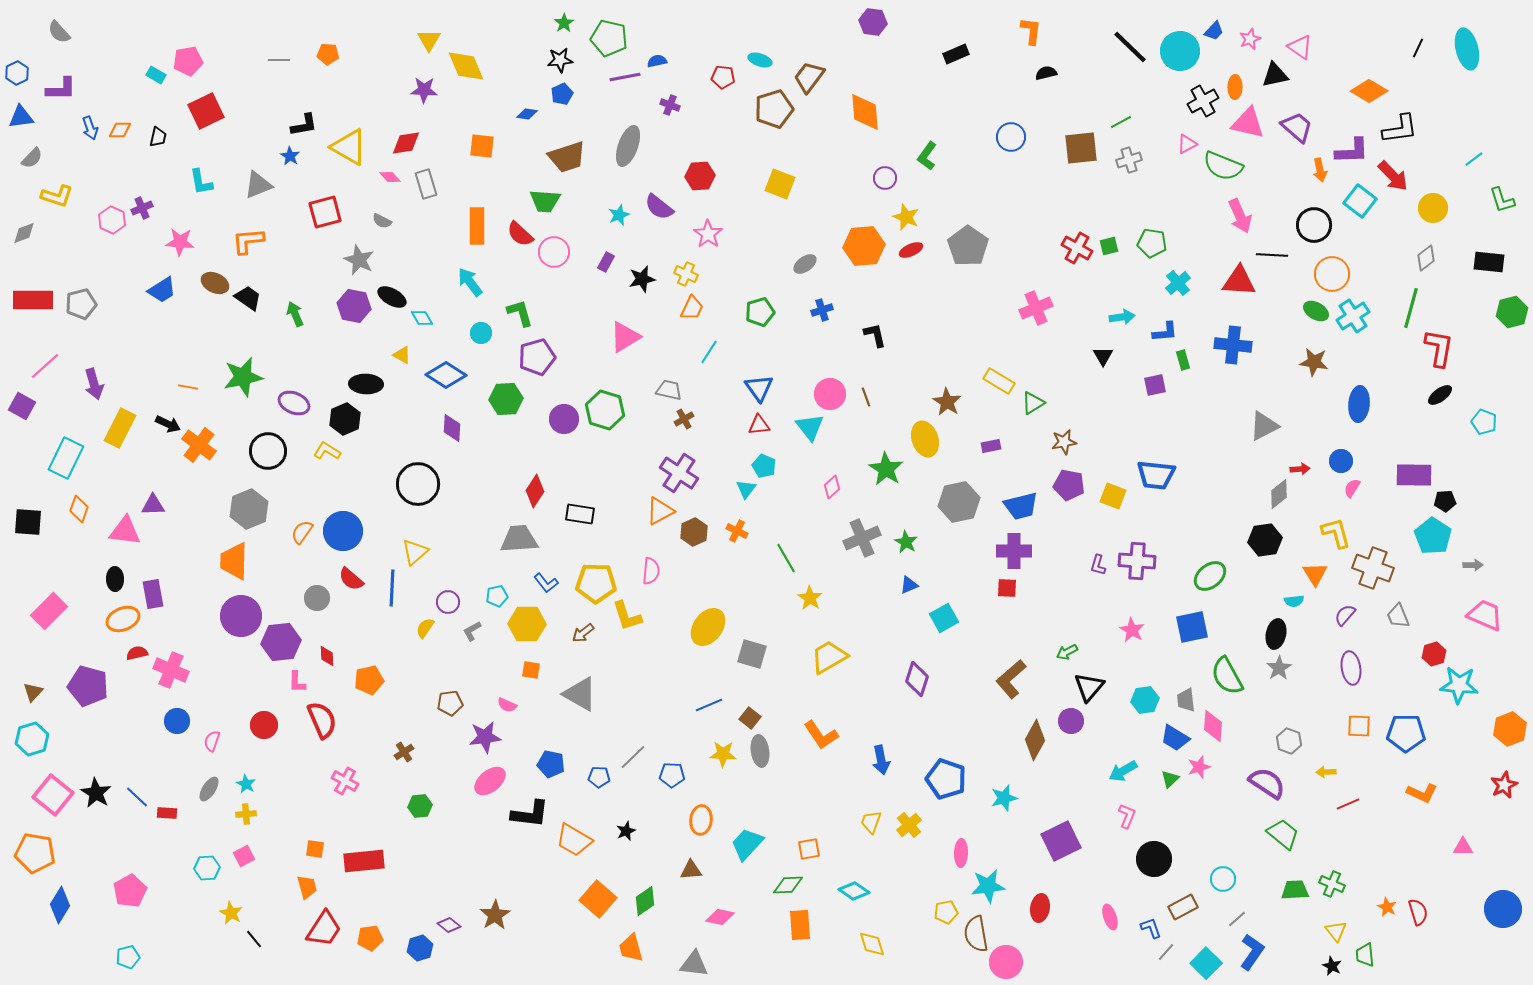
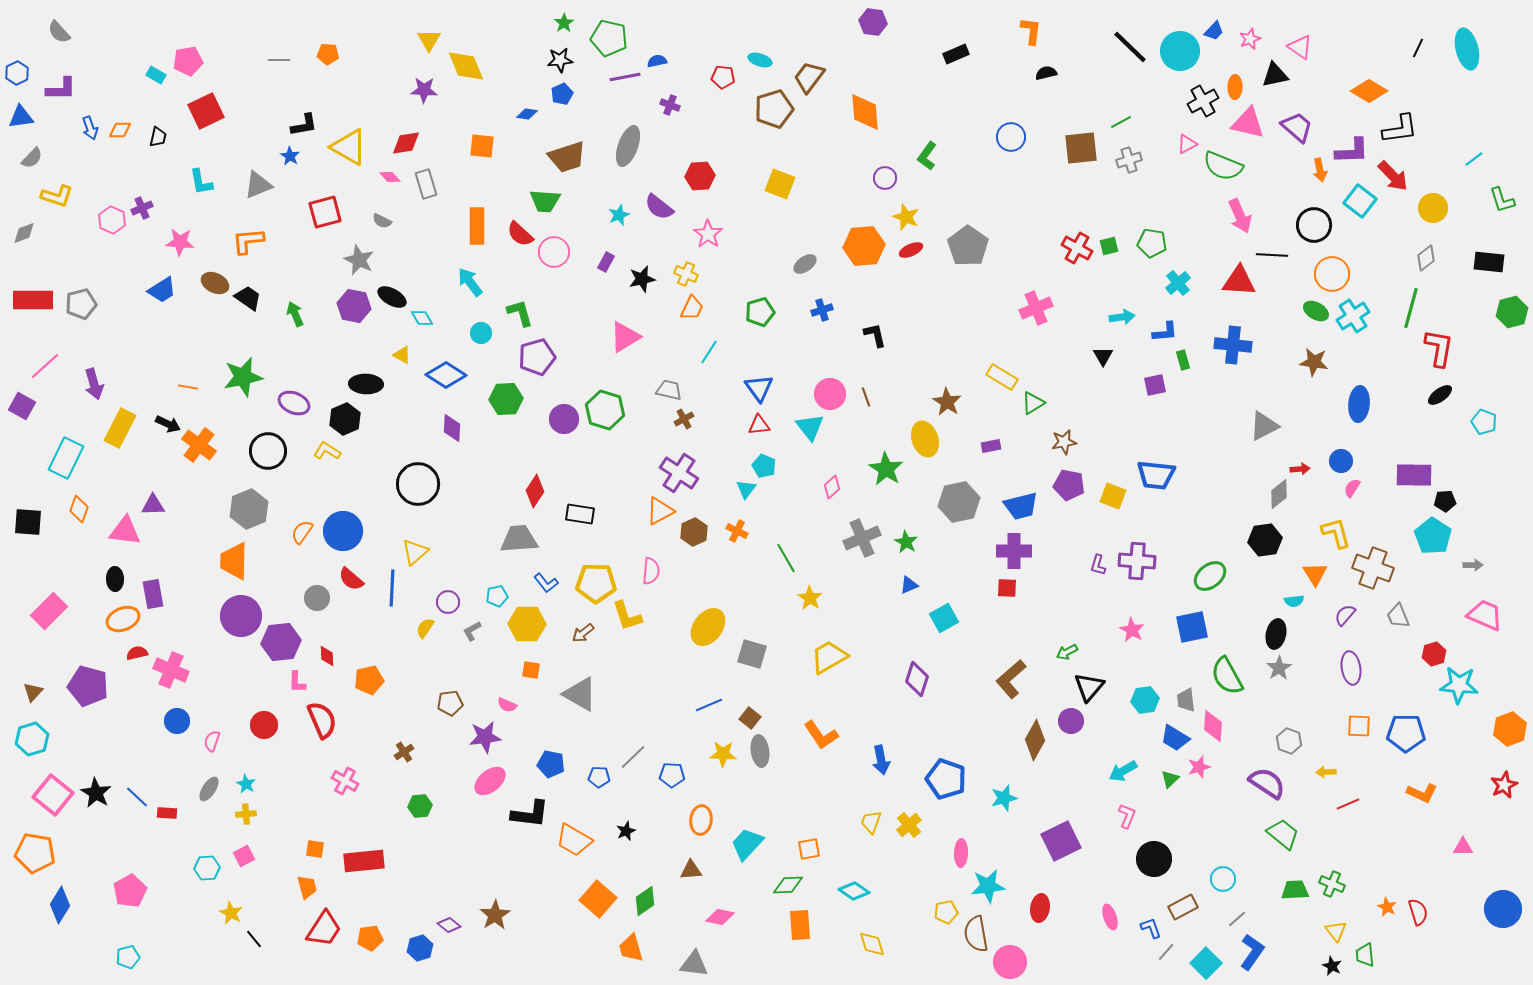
yellow rectangle at (999, 381): moved 3 px right, 4 px up
pink circle at (1006, 962): moved 4 px right
